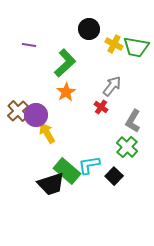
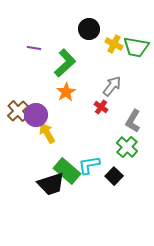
purple line: moved 5 px right, 3 px down
